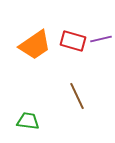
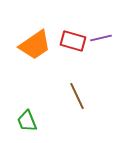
purple line: moved 1 px up
green trapezoid: moved 1 px left; rotated 120 degrees counterclockwise
